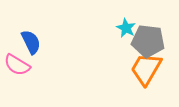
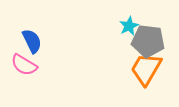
cyan star: moved 3 px right, 2 px up; rotated 18 degrees clockwise
blue semicircle: moved 1 px right, 1 px up
pink semicircle: moved 7 px right
